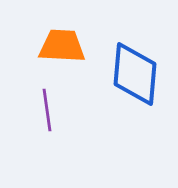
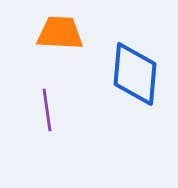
orange trapezoid: moved 2 px left, 13 px up
